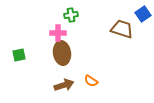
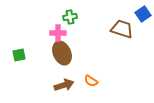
green cross: moved 1 px left, 2 px down
brown ellipse: rotated 15 degrees counterclockwise
